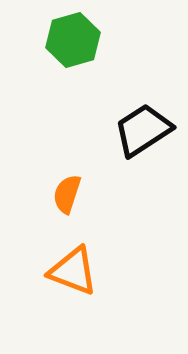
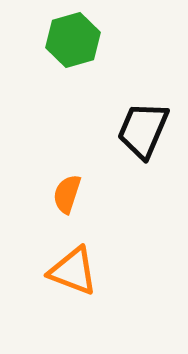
black trapezoid: rotated 34 degrees counterclockwise
